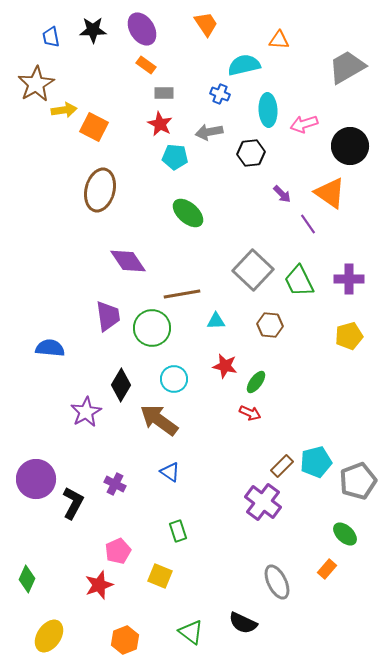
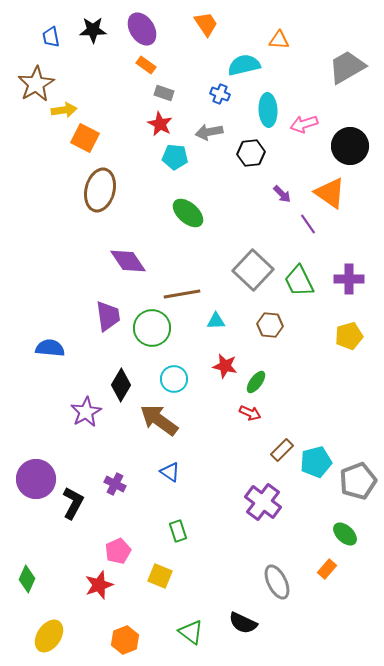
gray rectangle at (164, 93): rotated 18 degrees clockwise
orange square at (94, 127): moved 9 px left, 11 px down
brown rectangle at (282, 466): moved 16 px up
